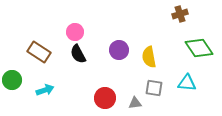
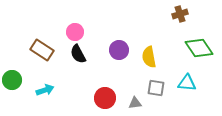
brown rectangle: moved 3 px right, 2 px up
gray square: moved 2 px right
